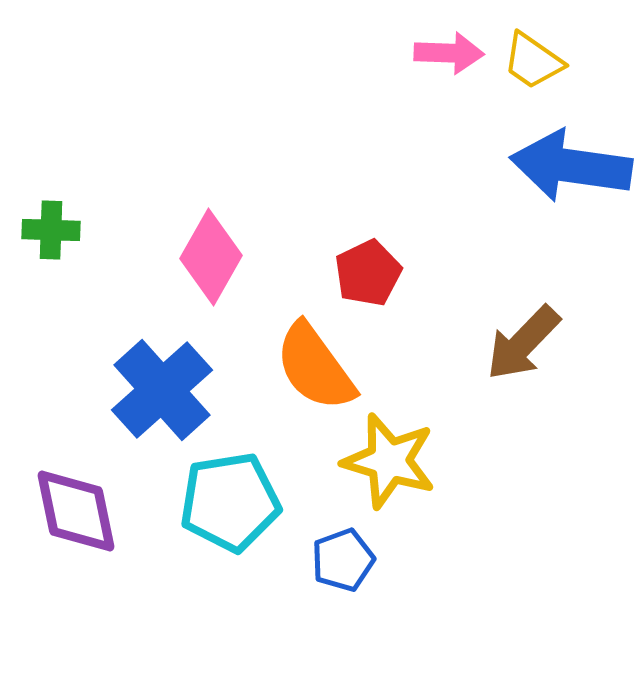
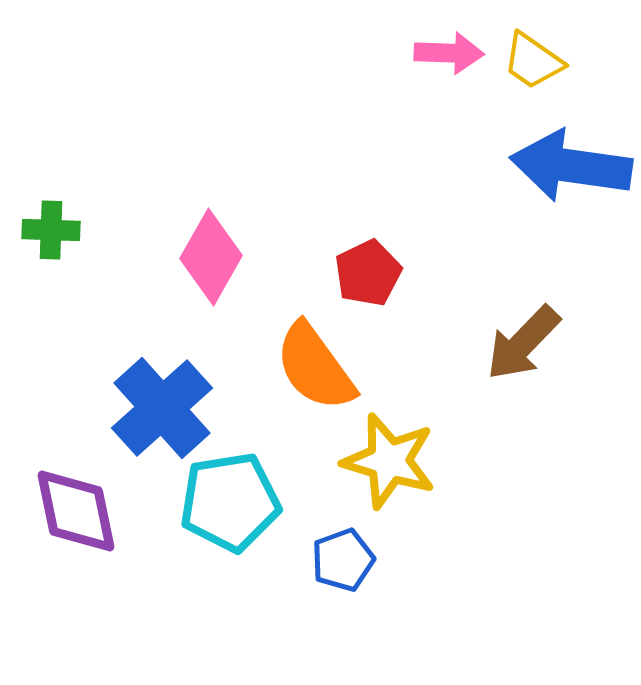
blue cross: moved 18 px down
